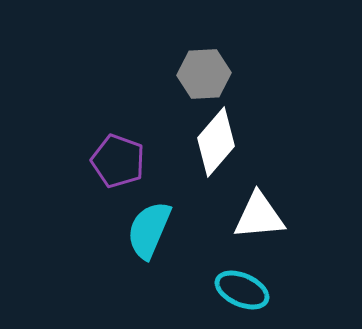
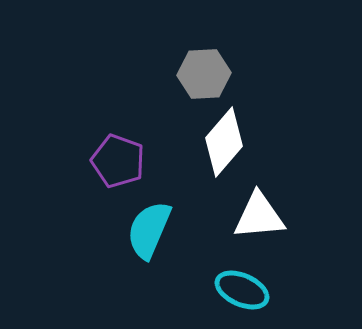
white diamond: moved 8 px right
